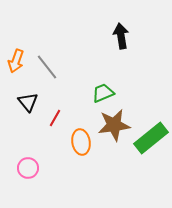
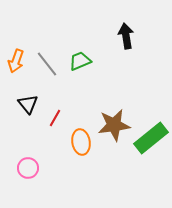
black arrow: moved 5 px right
gray line: moved 3 px up
green trapezoid: moved 23 px left, 32 px up
black triangle: moved 2 px down
